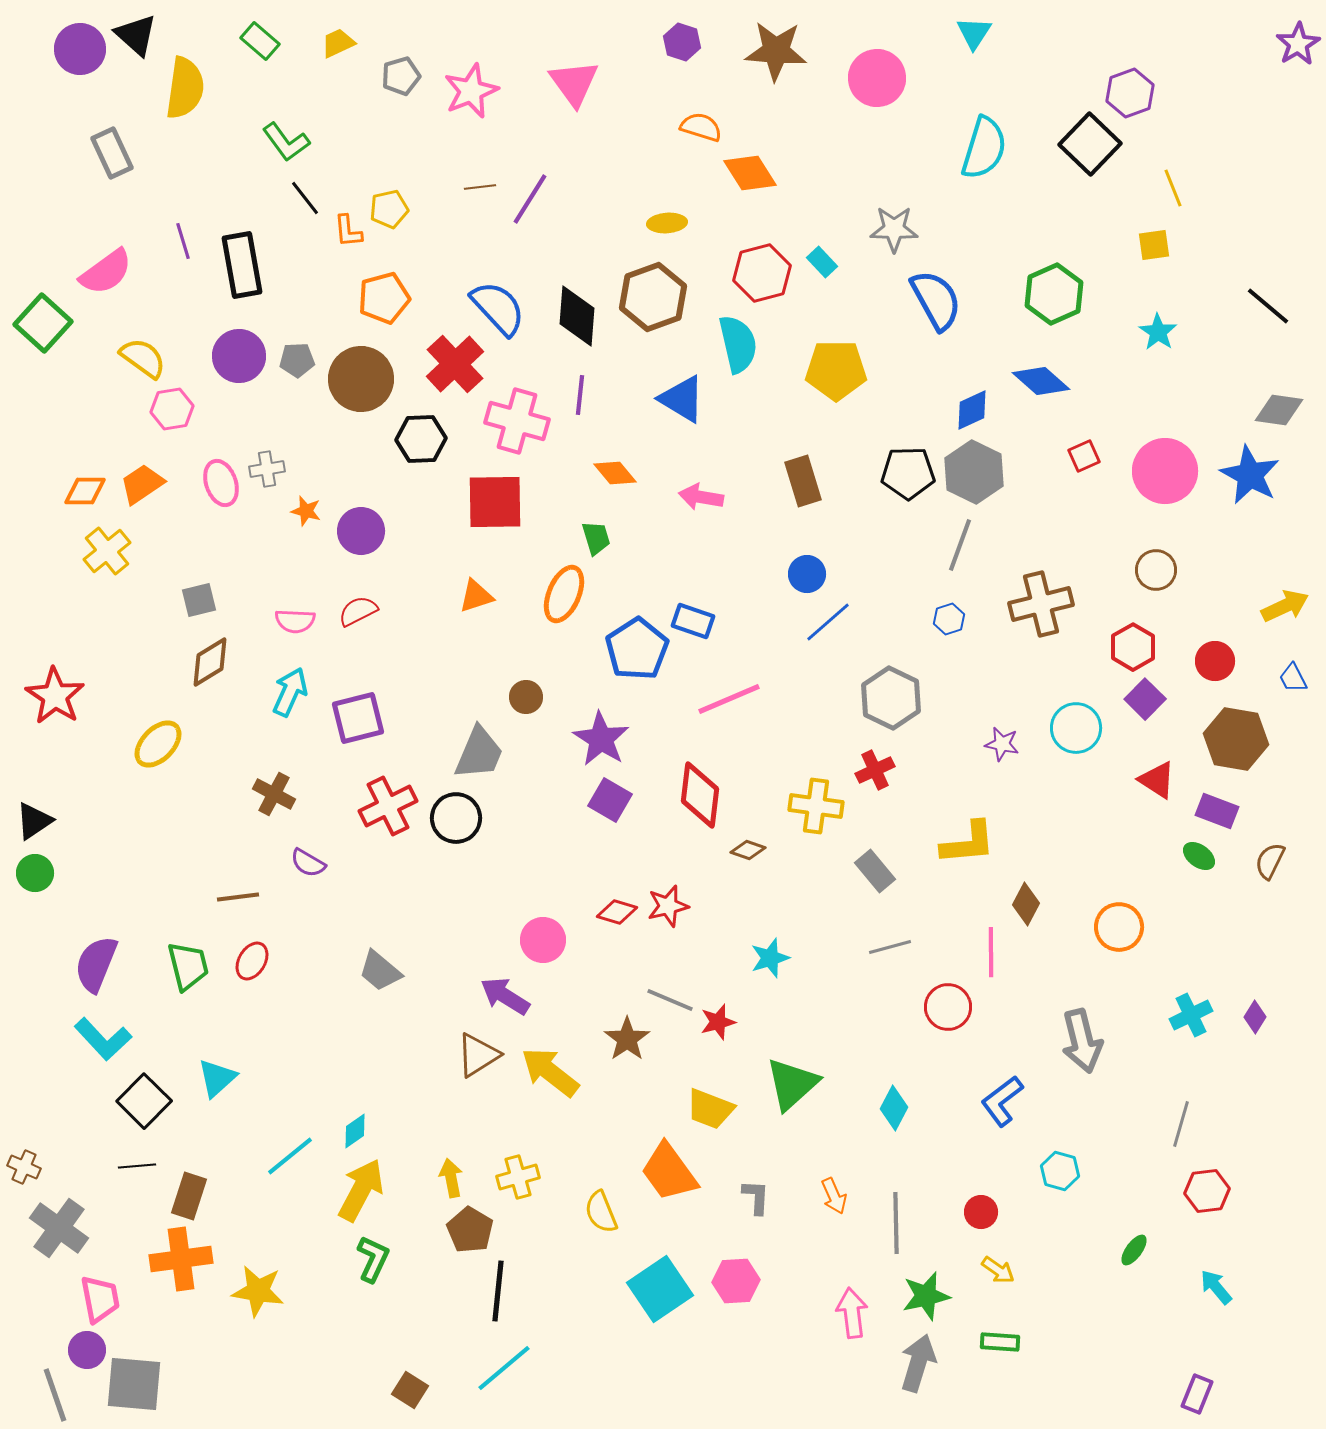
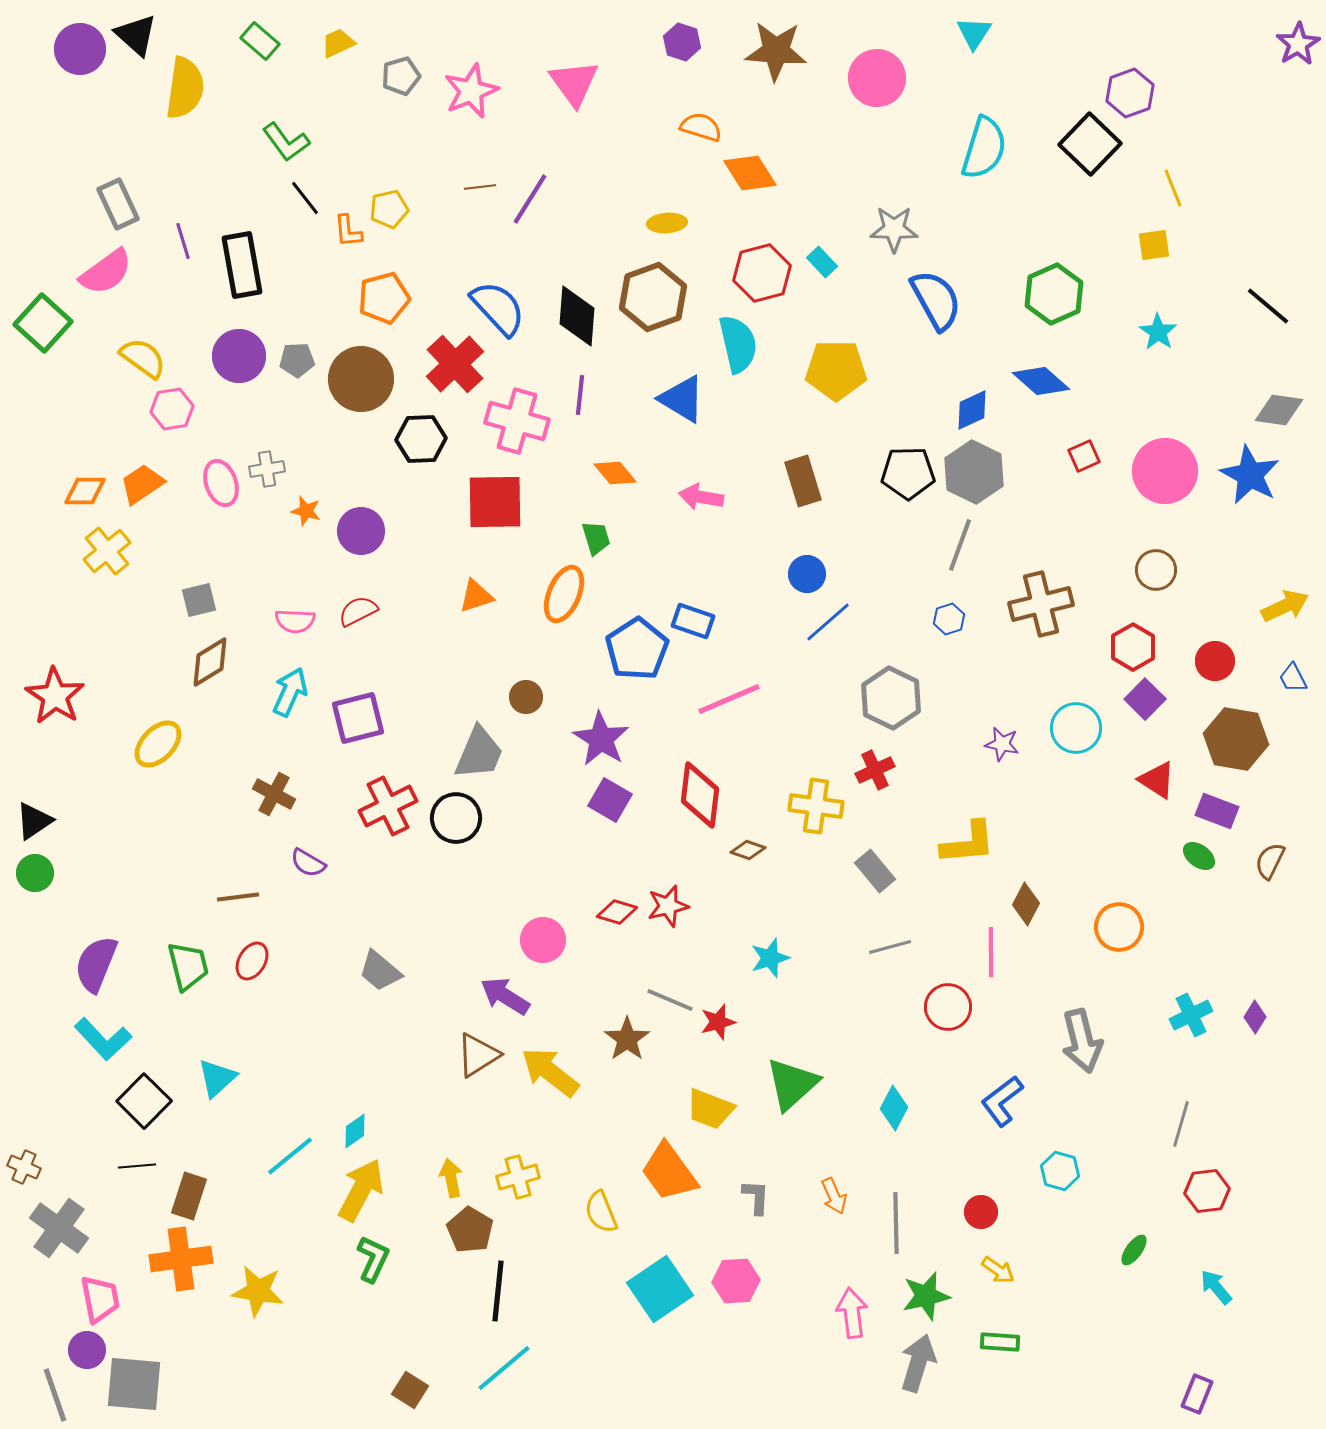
gray rectangle at (112, 153): moved 6 px right, 51 px down
